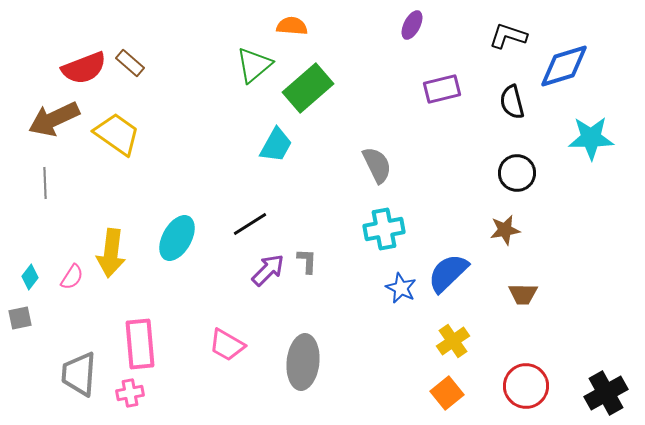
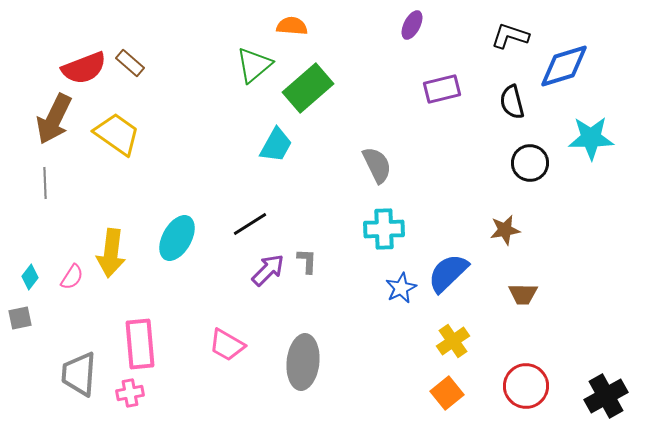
black L-shape: moved 2 px right
brown arrow: rotated 39 degrees counterclockwise
black circle: moved 13 px right, 10 px up
cyan cross: rotated 9 degrees clockwise
blue star: rotated 20 degrees clockwise
black cross: moved 3 px down
